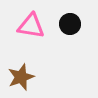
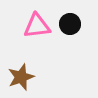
pink triangle: moved 6 px right; rotated 16 degrees counterclockwise
